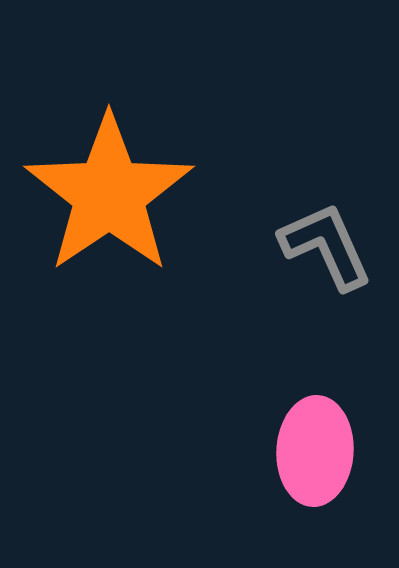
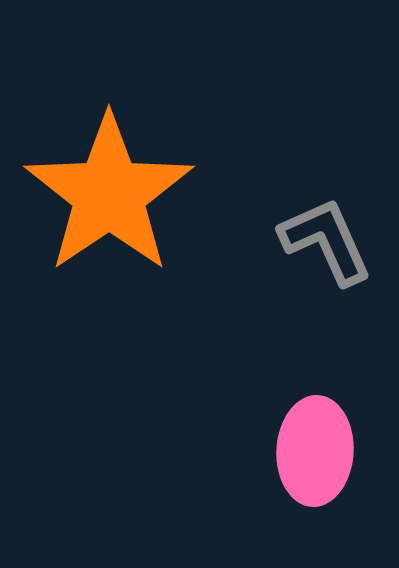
gray L-shape: moved 5 px up
